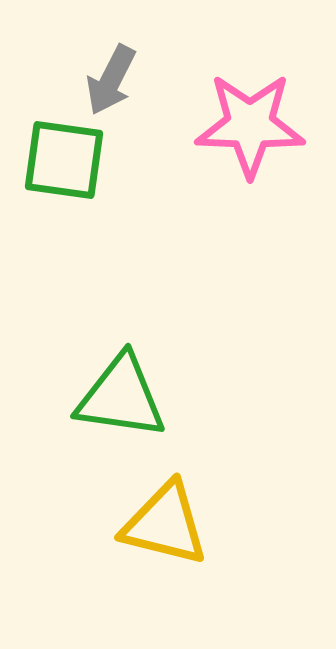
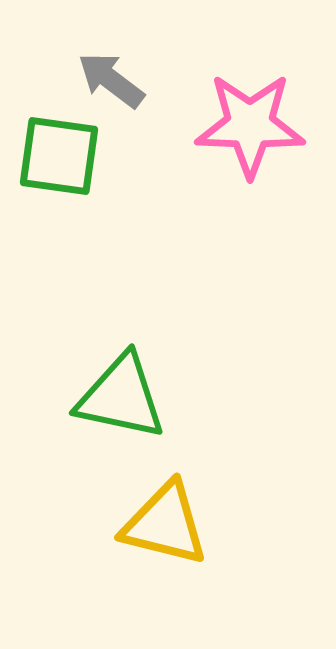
gray arrow: rotated 100 degrees clockwise
green square: moved 5 px left, 4 px up
green triangle: rotated 4 degrees clockwise
